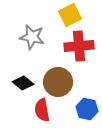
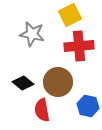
gray star: moved 3 px up
blue hexagon: moved 1 px right, 3 px up
